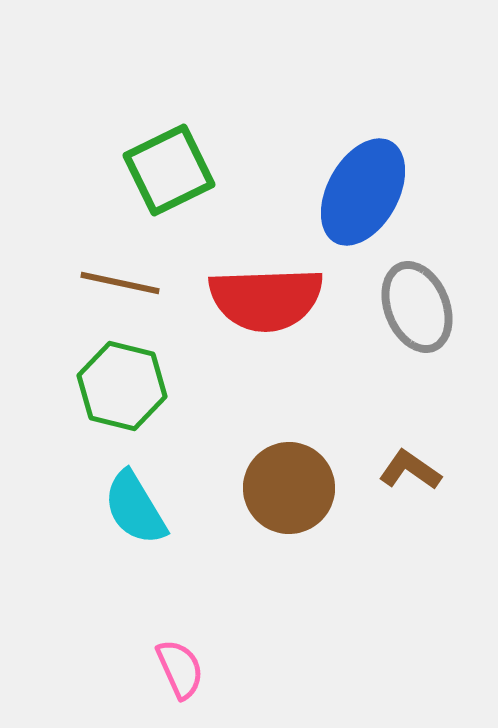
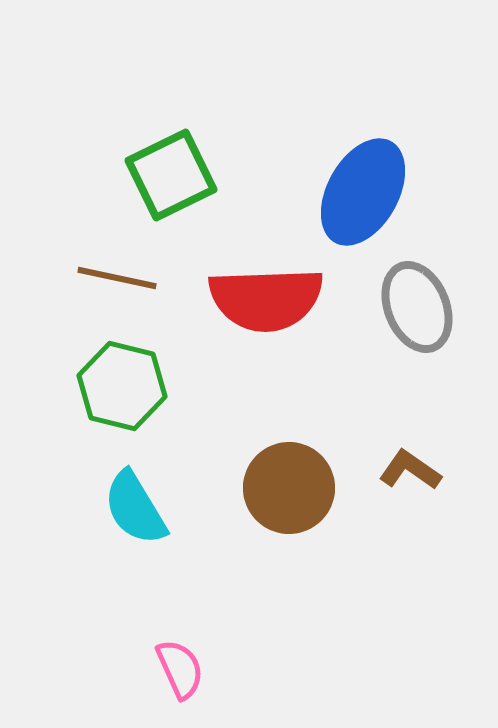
green square: moved 2 px right, 5 px down
brown line: moved 3 px left, 5 px up
